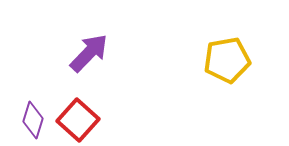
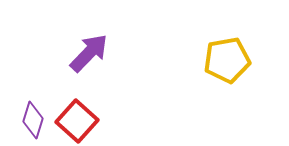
red square: moved 1 px left, 1 px down
